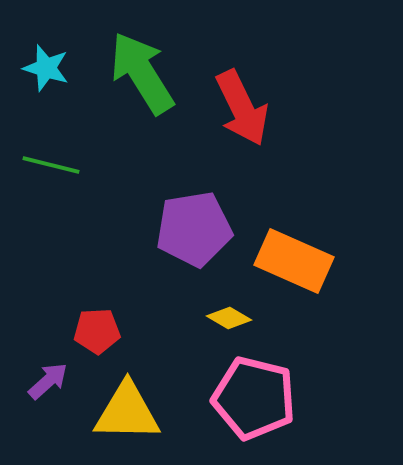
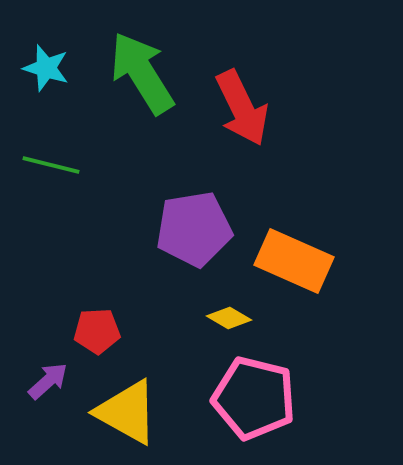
yellow triangle: rotated 28 degrees clockwise
